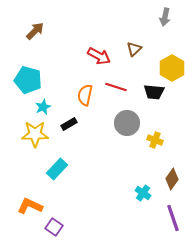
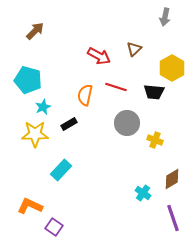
cyan rectangle: moved 4 px right, 1 px down
brown diamond: rotated 25 degrees clockwise
